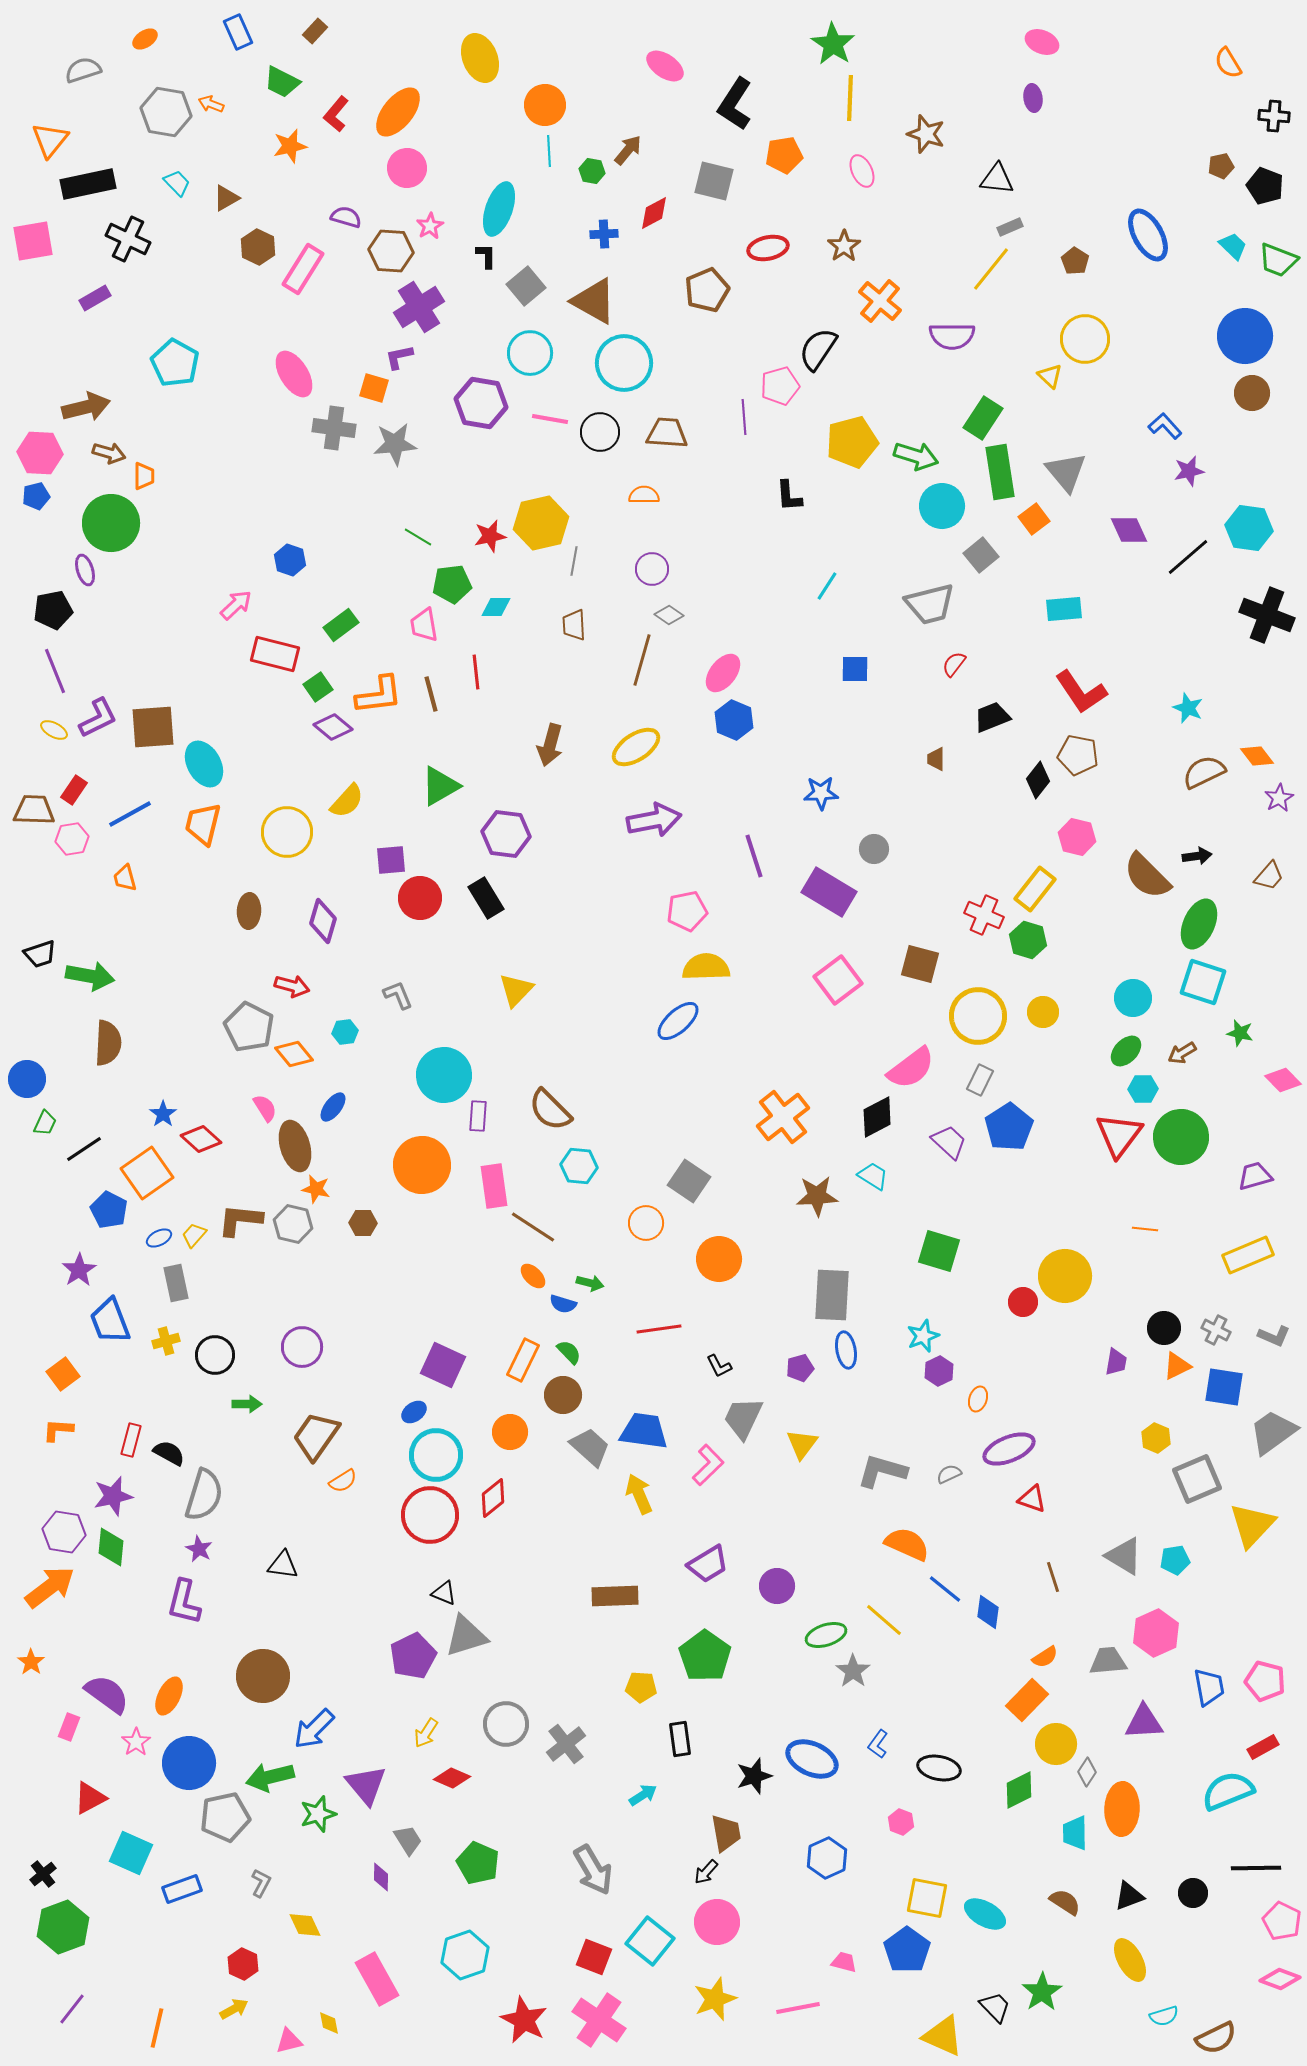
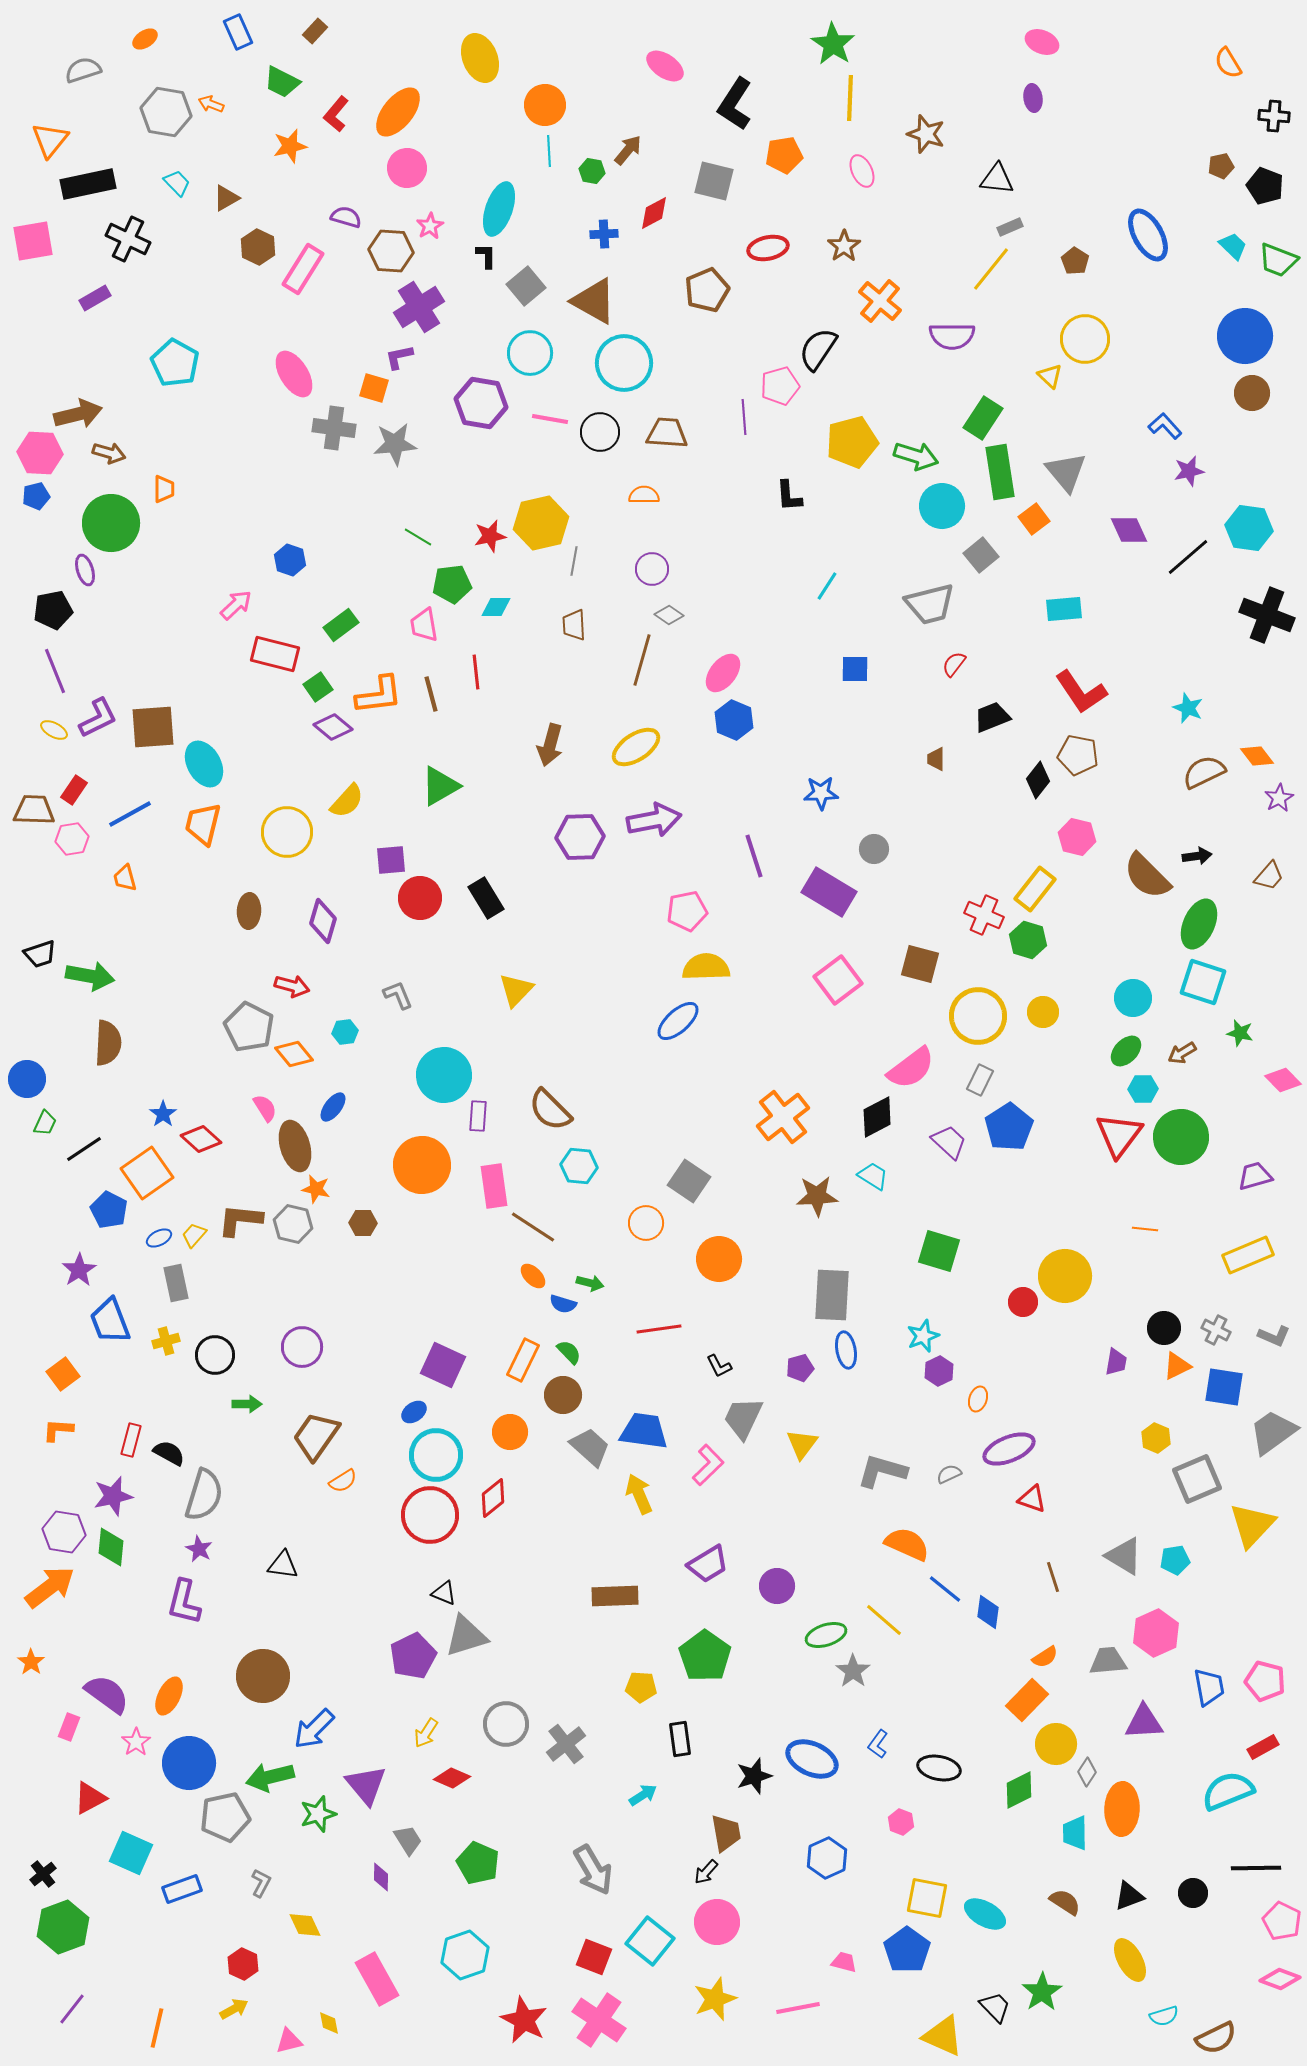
brown arrow at (86, 407): moved 8 px left, 7 px down
orange trapezoid at (144, 476): moved 20 px right, 13 px down
purple hexagon at (506, 834): moved 74 px right, 3 px down; rotated 9 degrees counterclockwise
